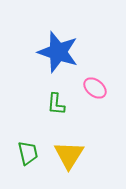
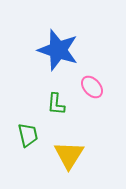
blue star: moved 2 px up
pink ellipse: moved 3 px left, 1 px up; rotated 10 degrees clockwise
green trapezoid: moved 18 px up
